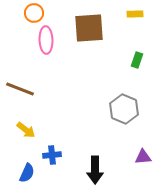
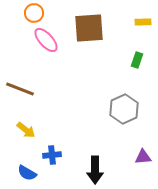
yellow rectangle: moved 8 px right, 8 px down
pink ellipse: rotated 40 degrees counterclockwise
gray hexagon: rotated 12 degrees clockwise
blue semicircle: rotated 96 degrees clockwise
